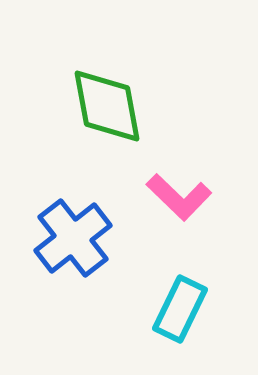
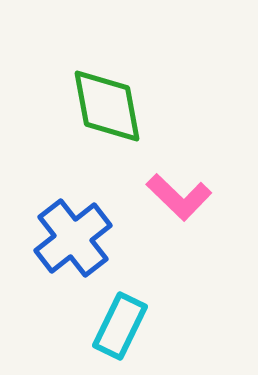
cyan rectangle: moved 60 px left, 17 px down
